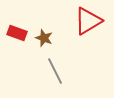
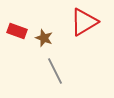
red triangle: moved 4 px left, 1 px down
red rectangle: moved 2 px up
